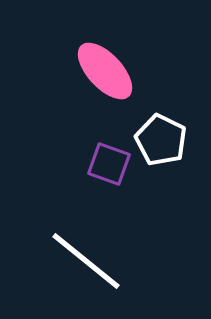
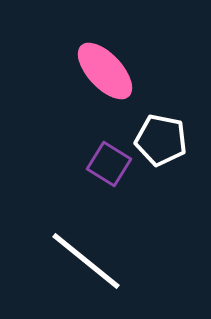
white pentagon: rotated 15 degrees counterclockwise
purple square: rotated 12 degrees clockwise
